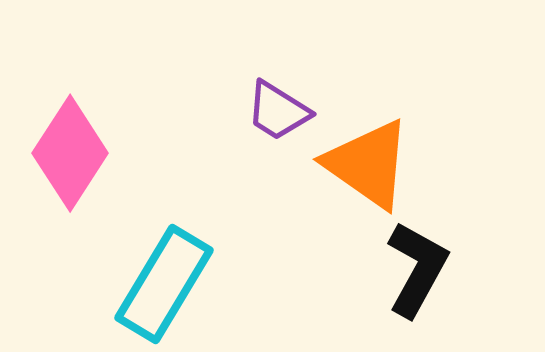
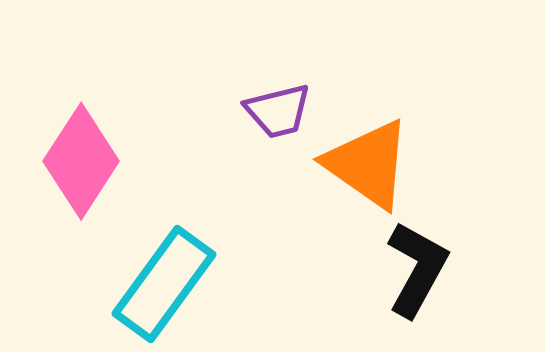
purple trapezoid: rotated 46 degrees counterclockwise
pink diamond: moved 11 px right, 8 px down
cyan rectangle: rotated 5 degrees clockwise
